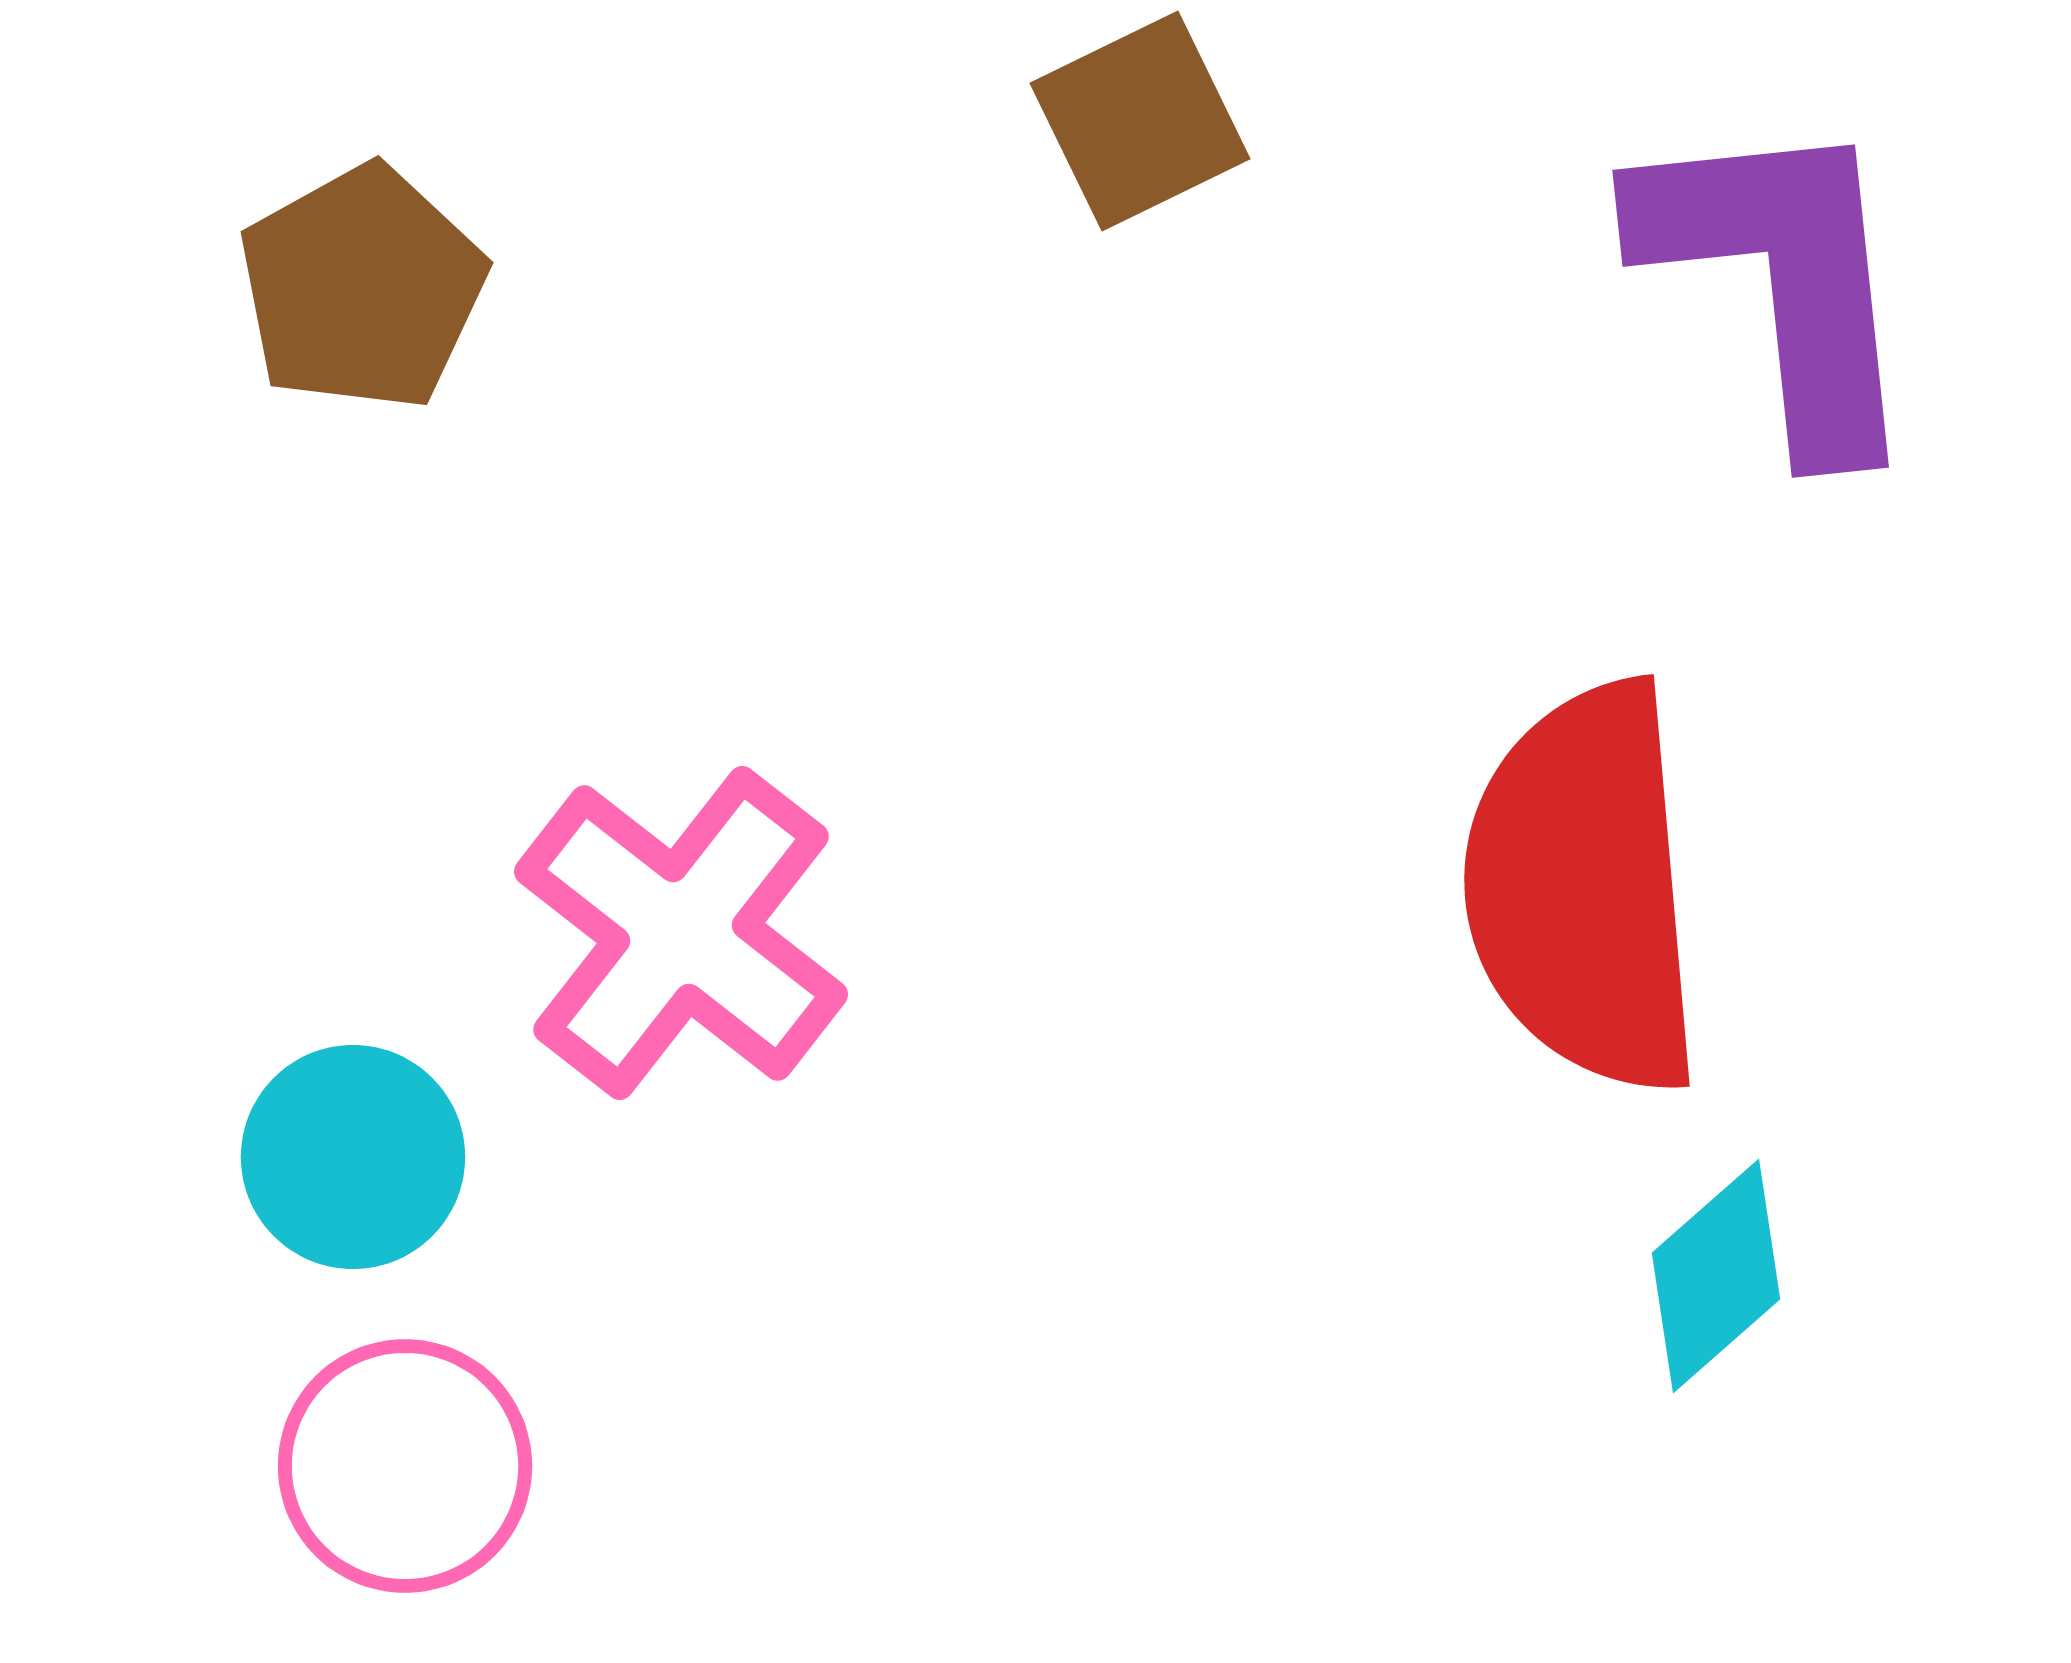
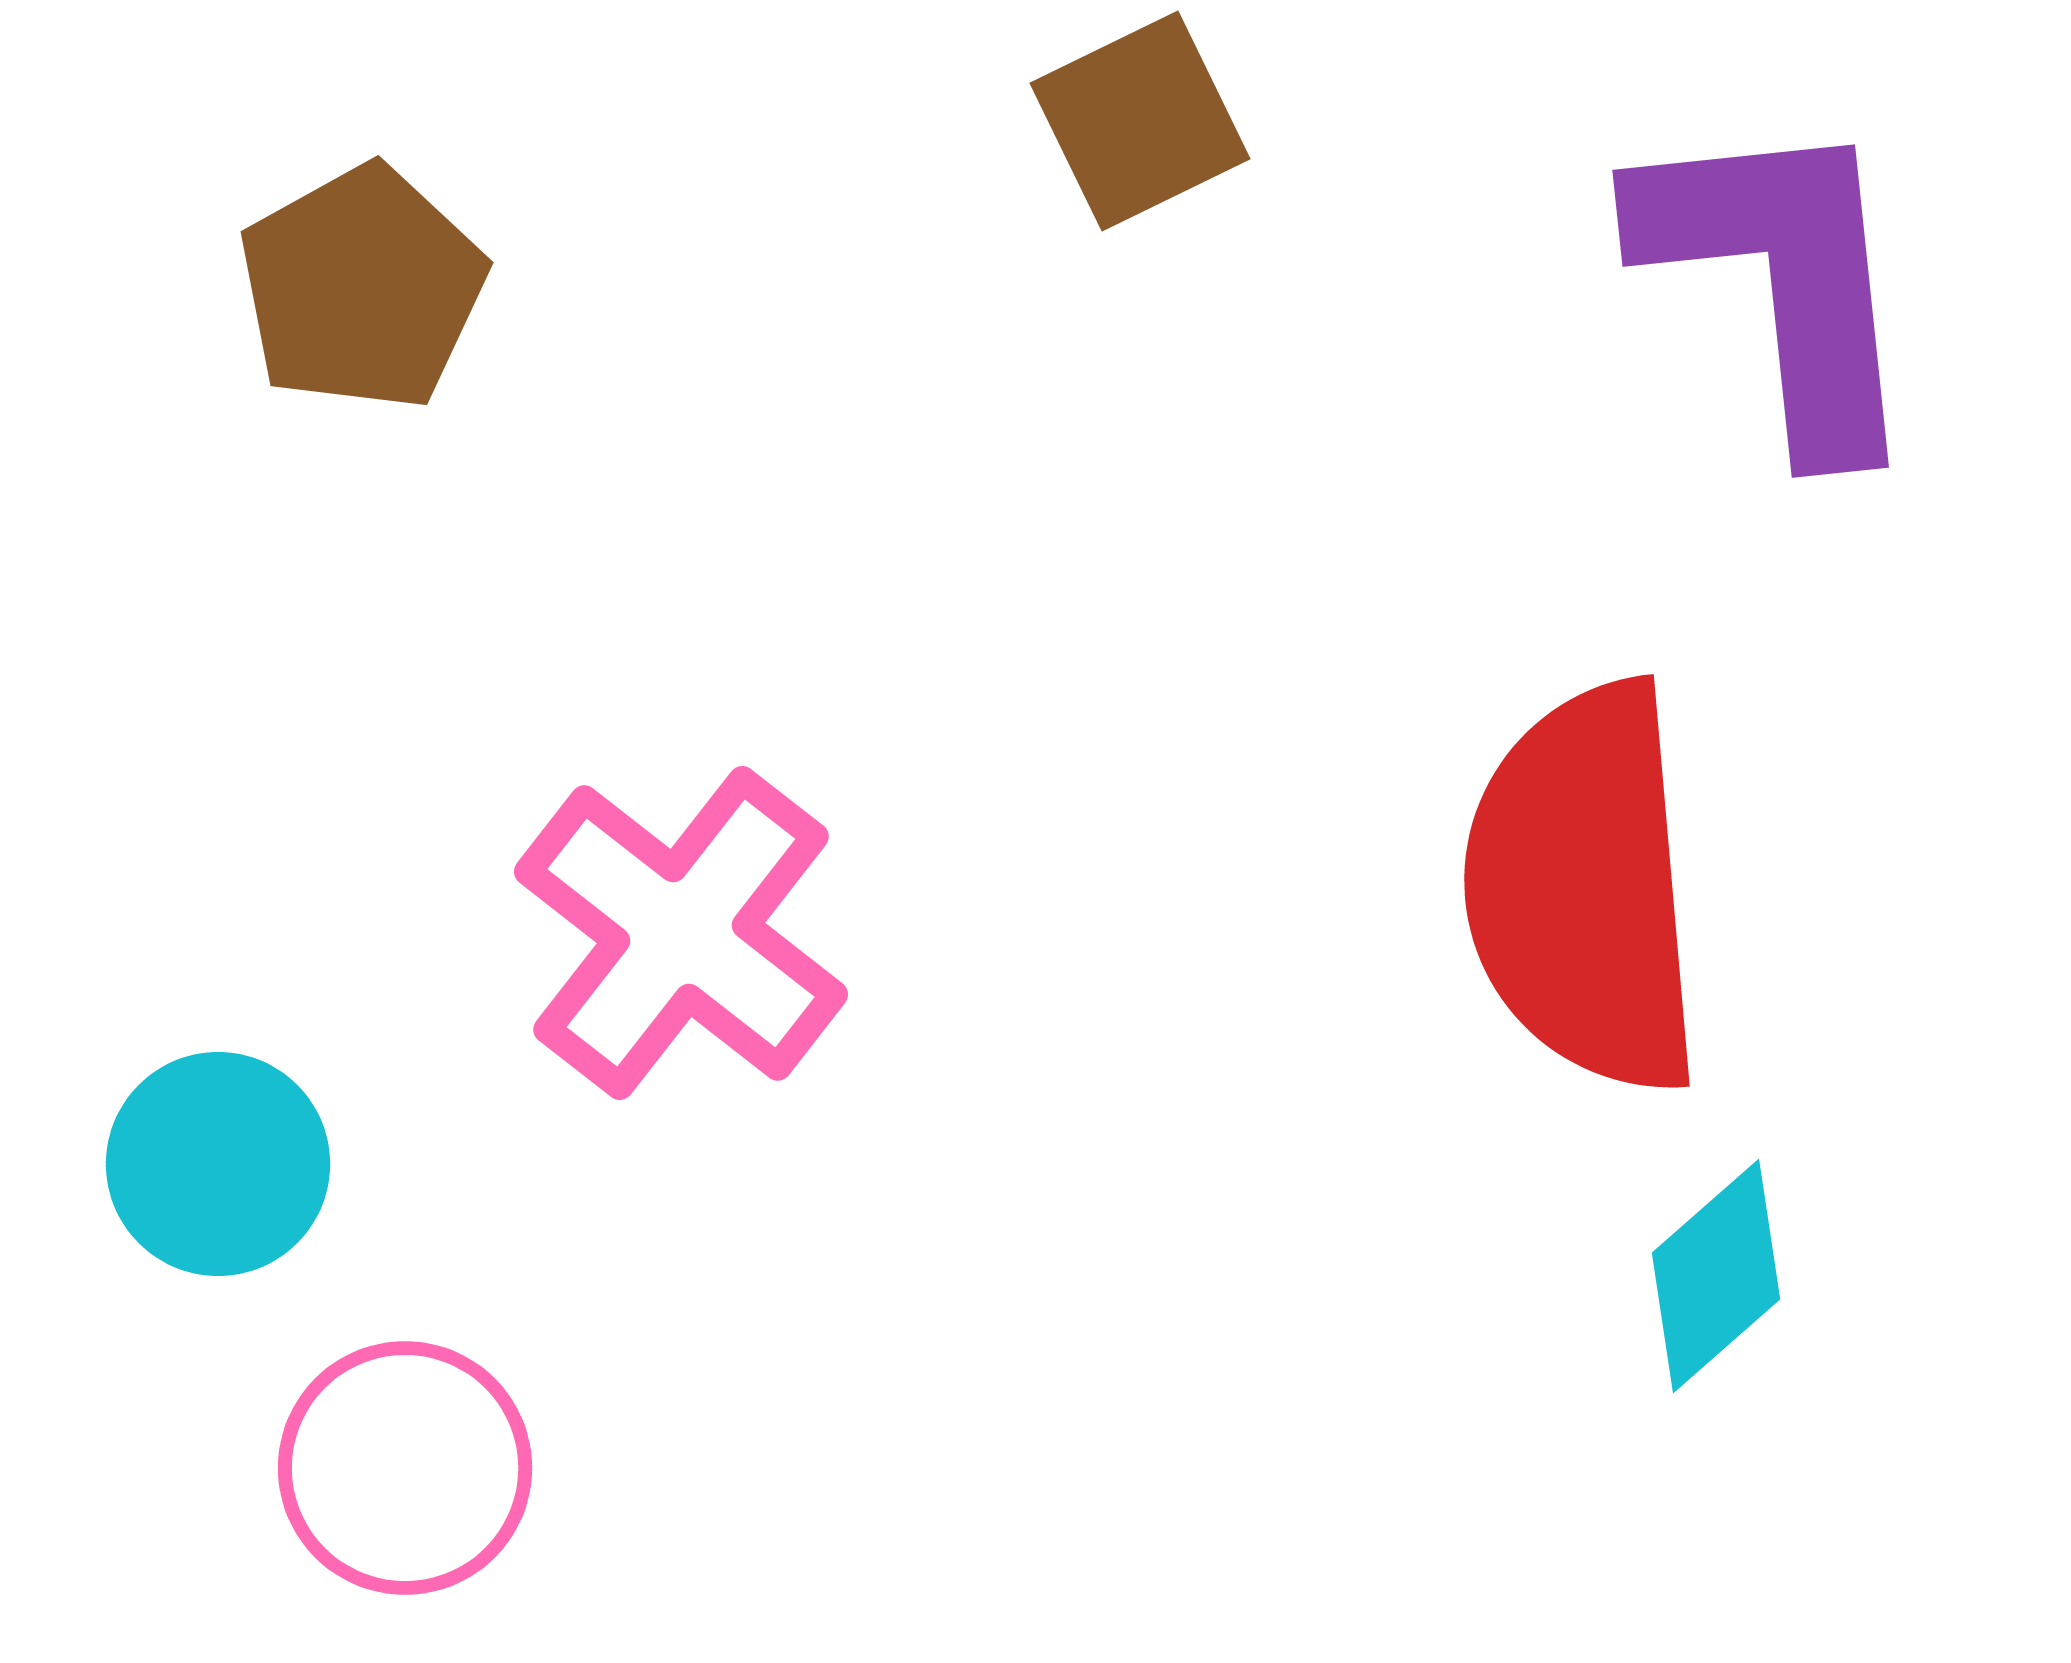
cyan circle: moved 135 px left, 7 px down
pink circle: moved 2 px down
